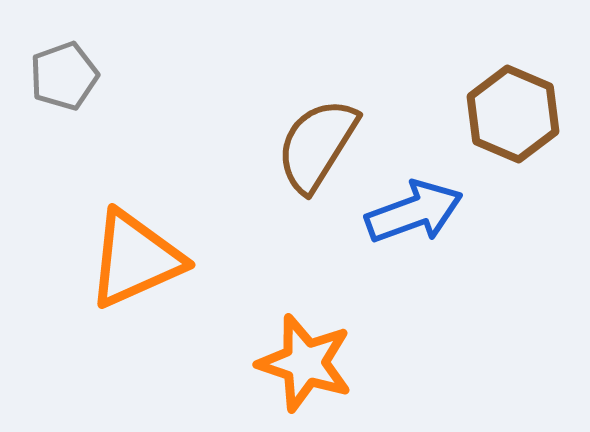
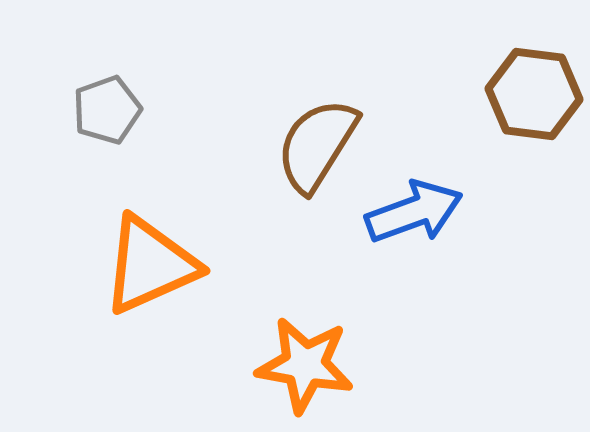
gray pentagon: moved 43 px right, 34 px down
brown hexagon: moved 21 px right, 20 px up; rotated 16 degrees counterclockwise
orange triangle: moved 15 px right, 6 px down
orange star: moved 2 px down; rotated 8 degrees counterclockwise
